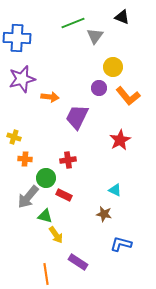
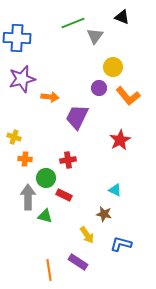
gray arrow: rotated 140 degrees clockwise
yellow arrow: moved 31 px right
orange line: moved 3 px right, 4 px up
